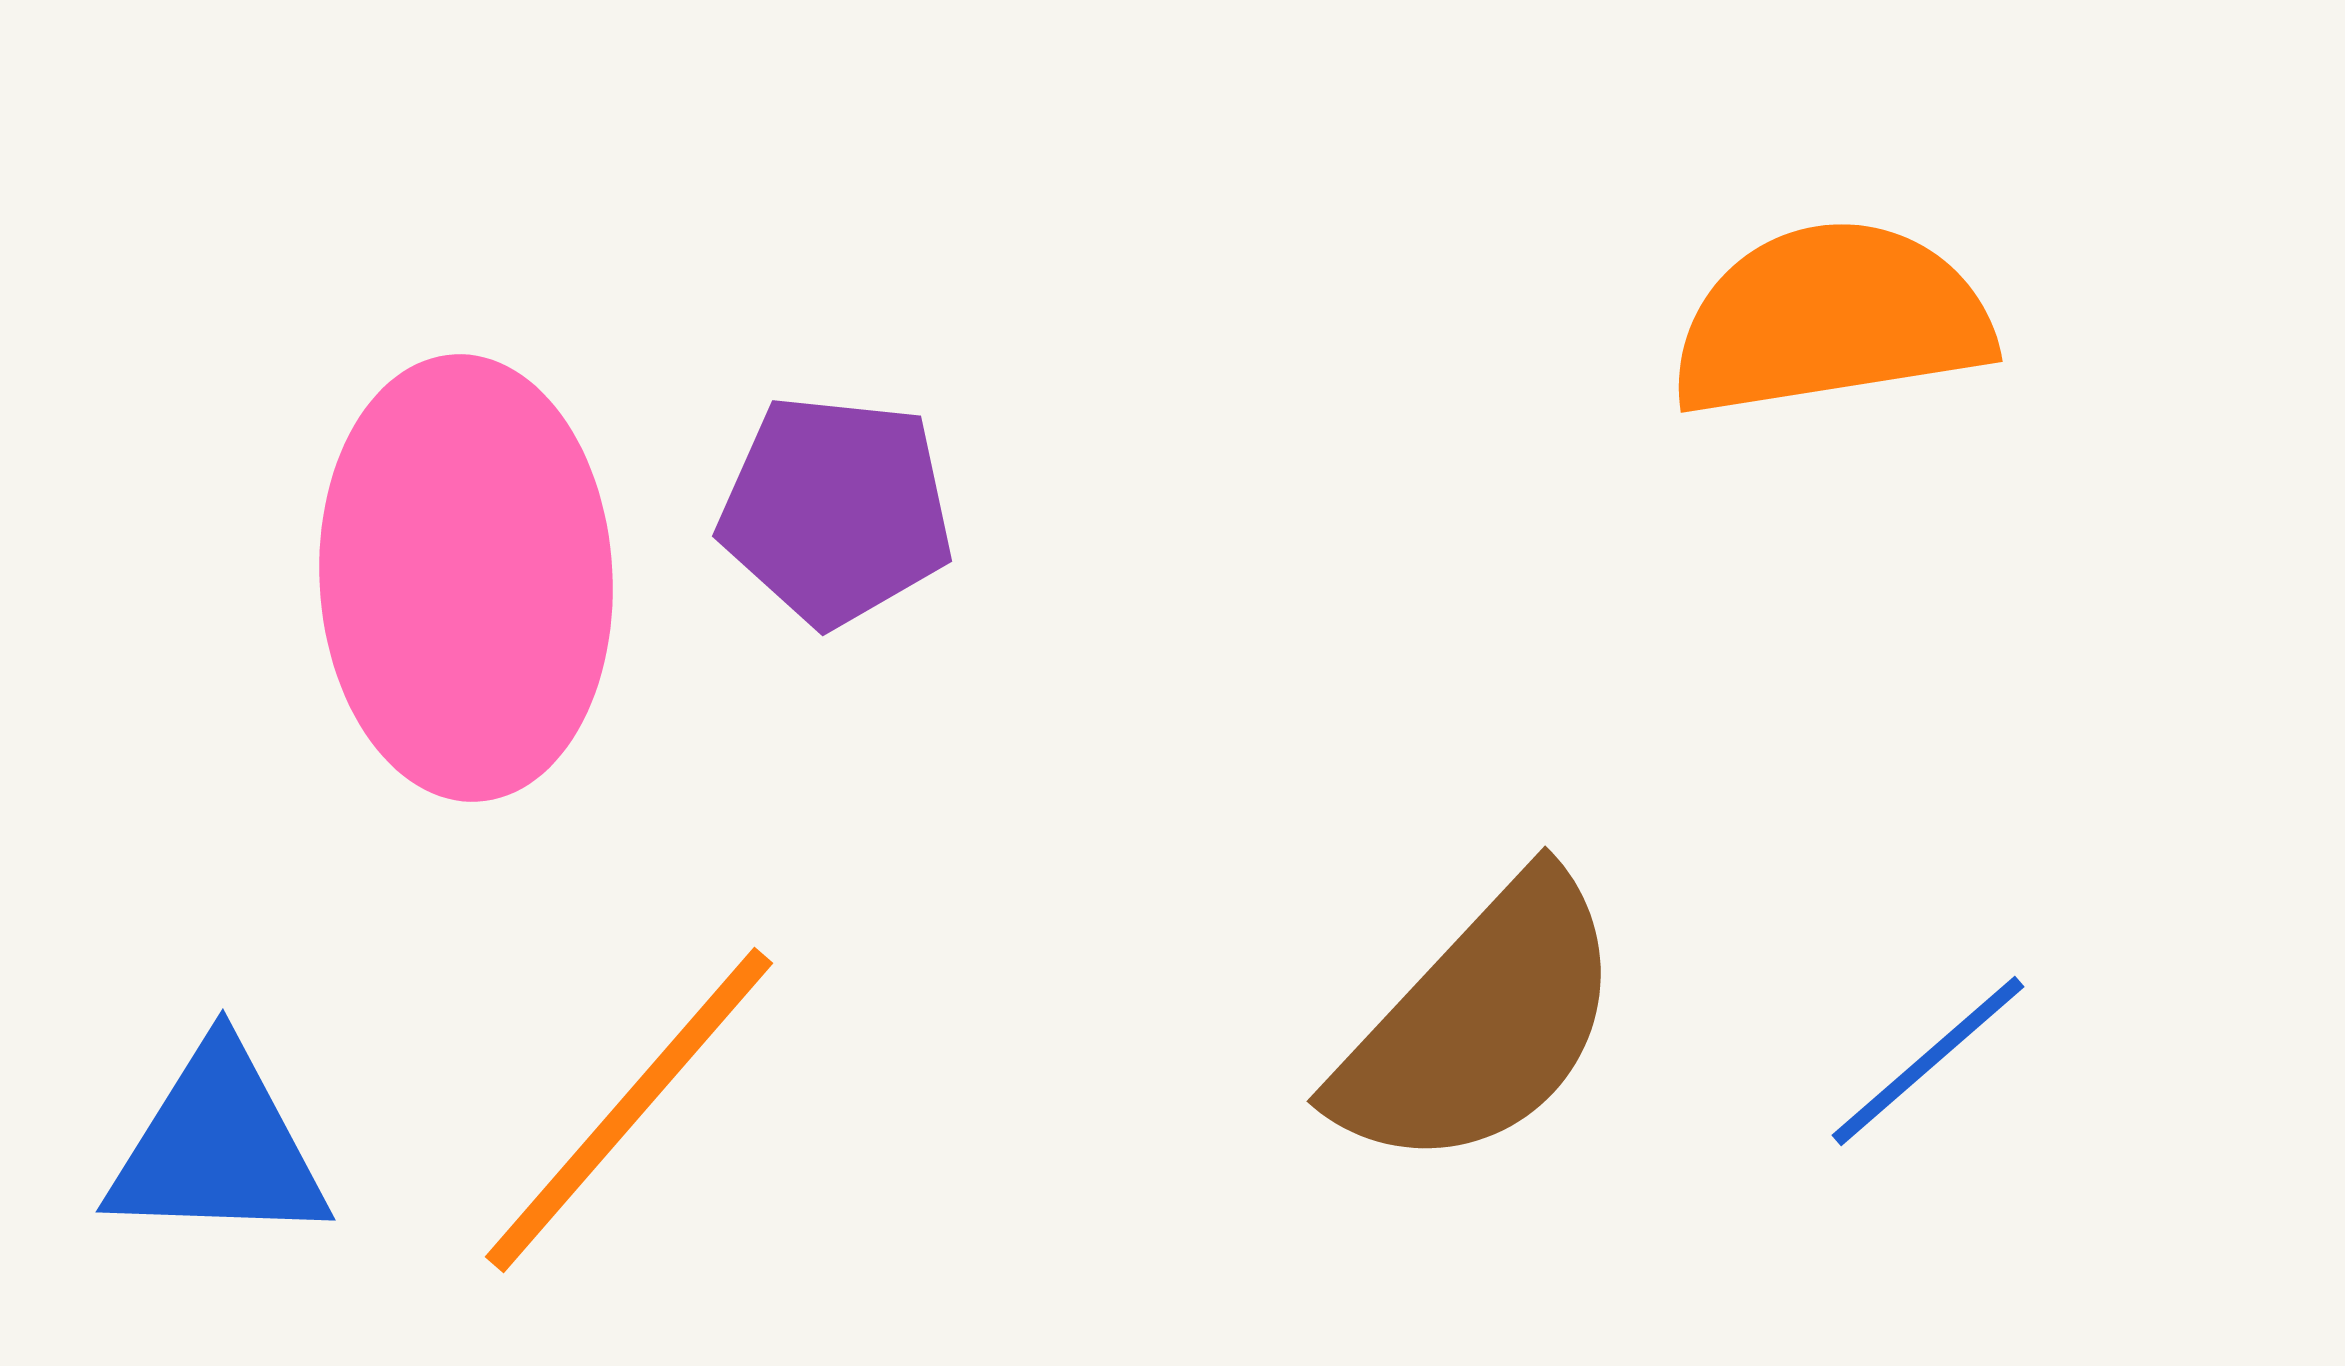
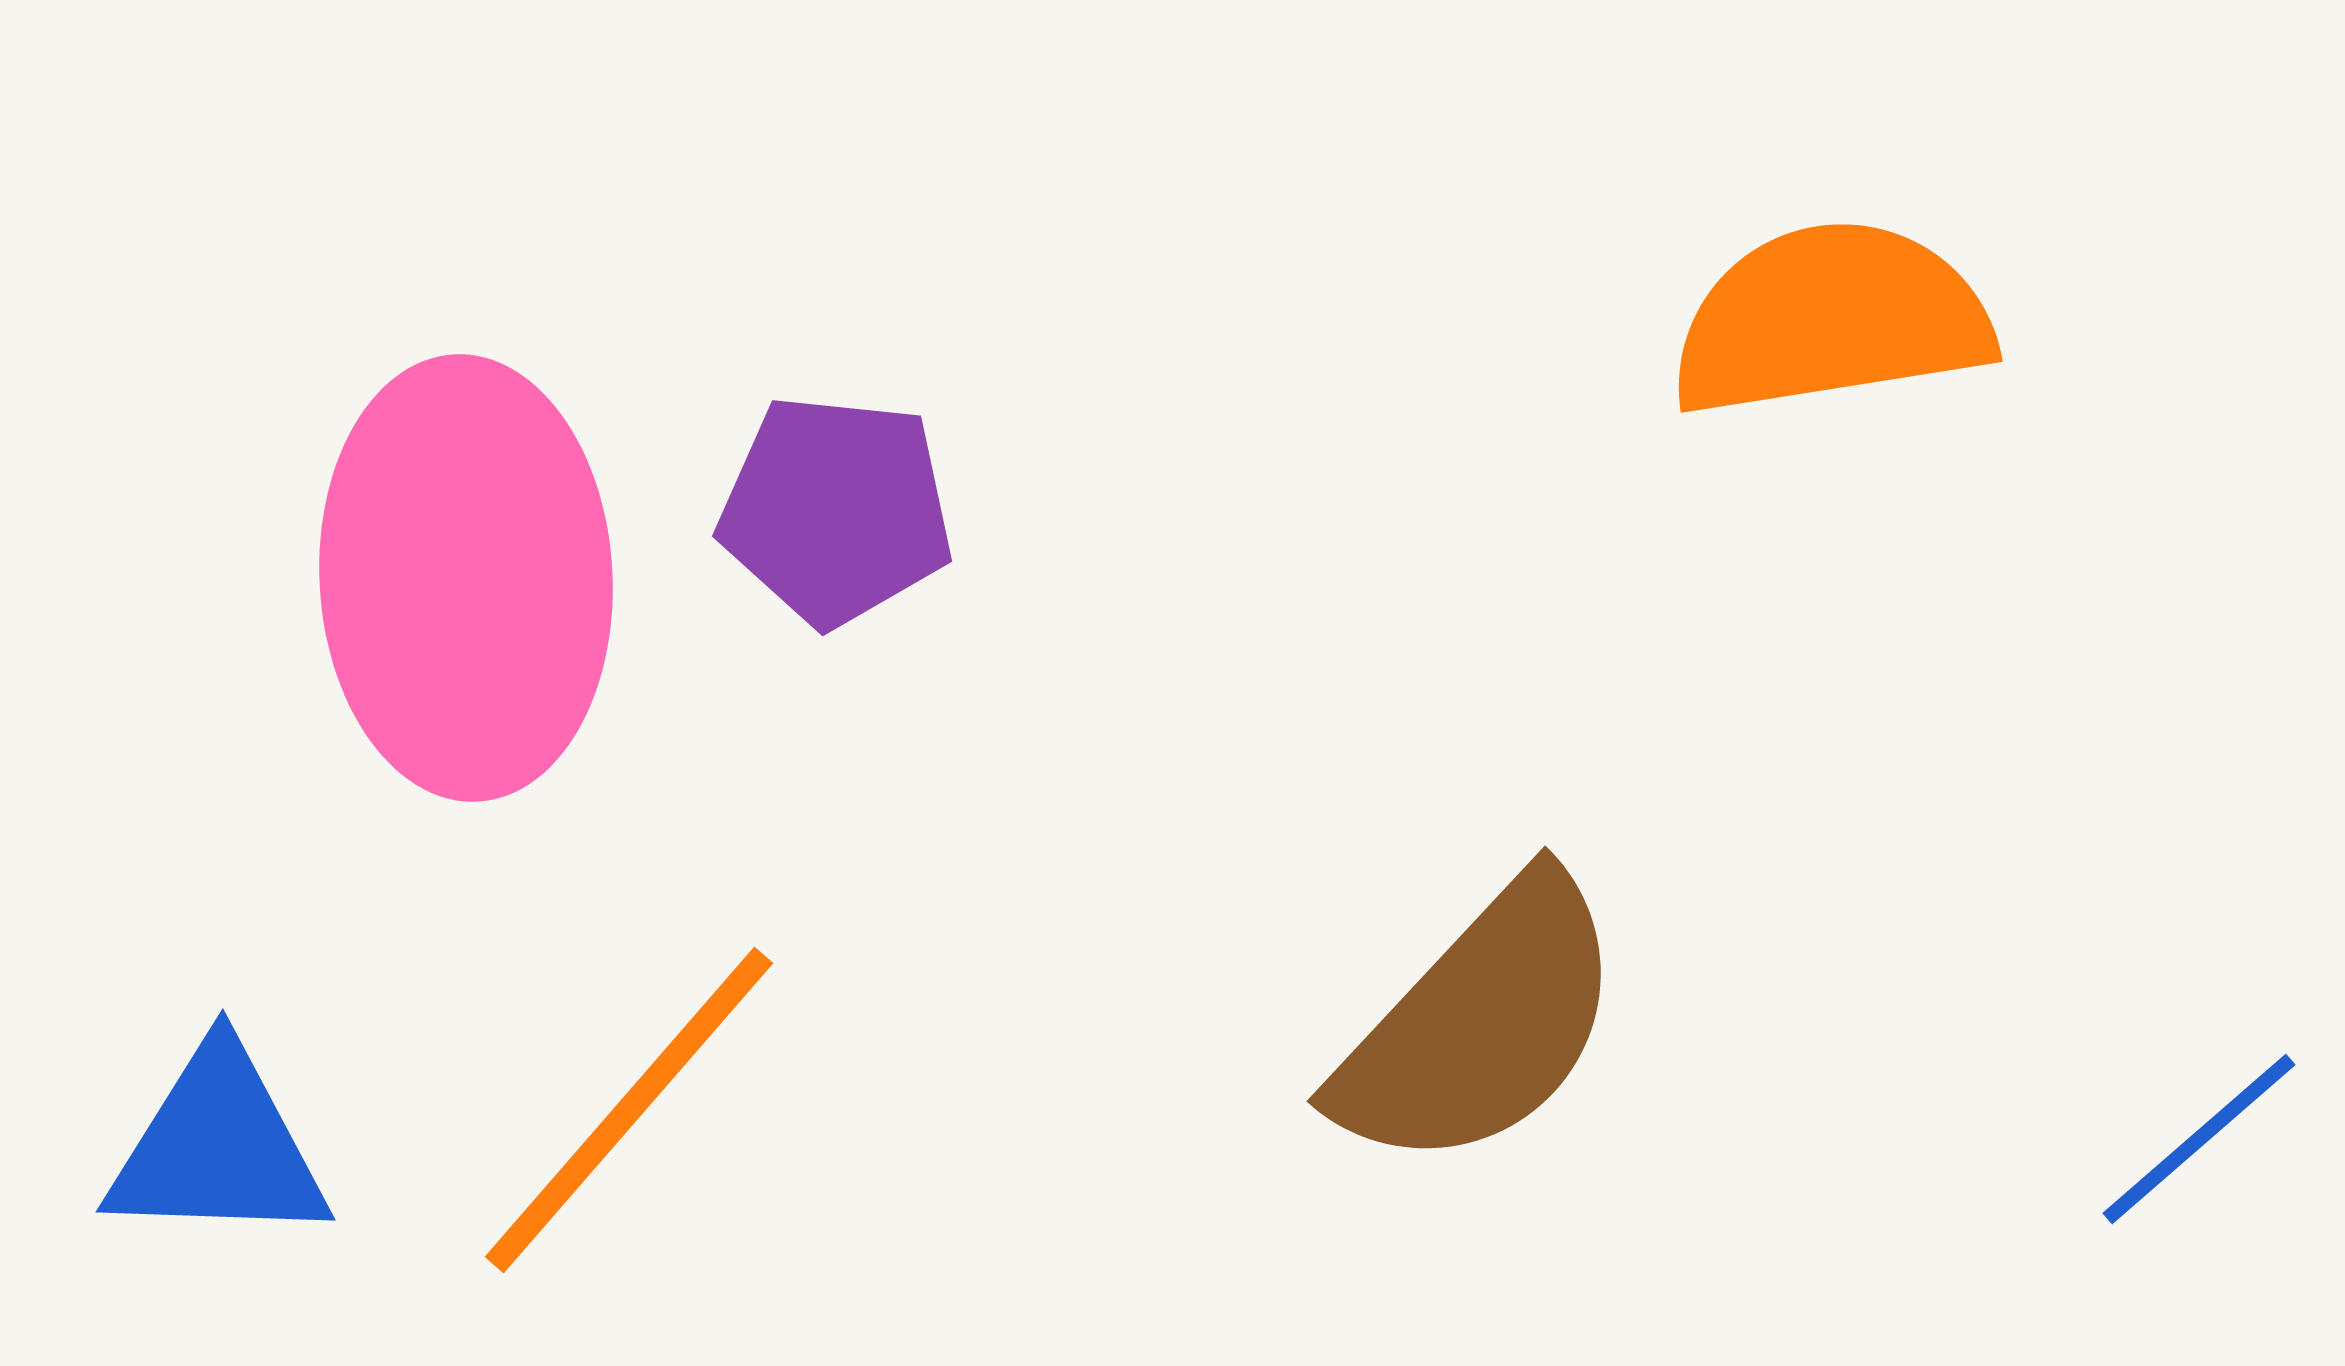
blue line: moved 271 px right, 78 px down
